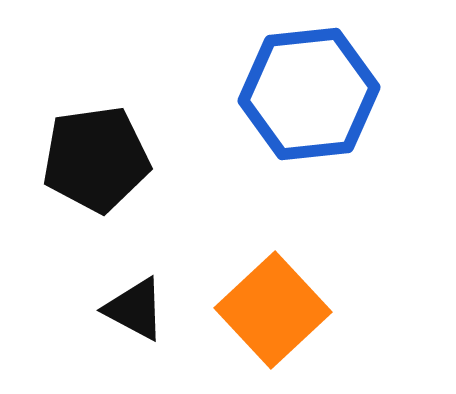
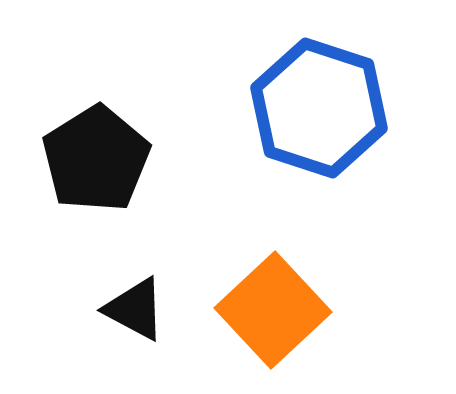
blue hexagon: moved 10 px right, 14 px down; rotated 24 degrees clockwise
black pentagon: rotated 24 degrees counterclockwise
